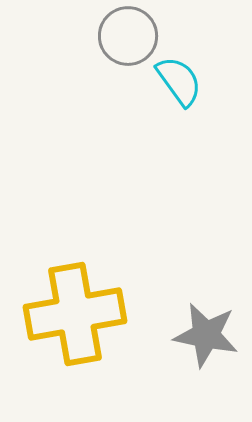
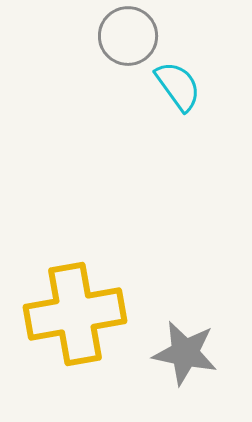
cyan semicircle: moved 1 px left, 5 px down
gray star: moved 21 px left, 18 px down
